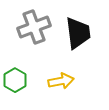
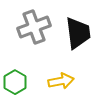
green hexagon: moved 2 px down
